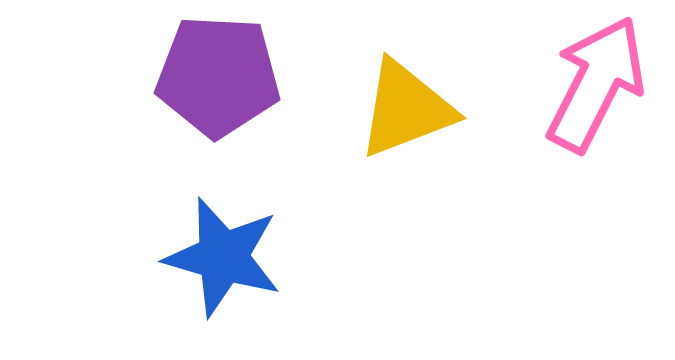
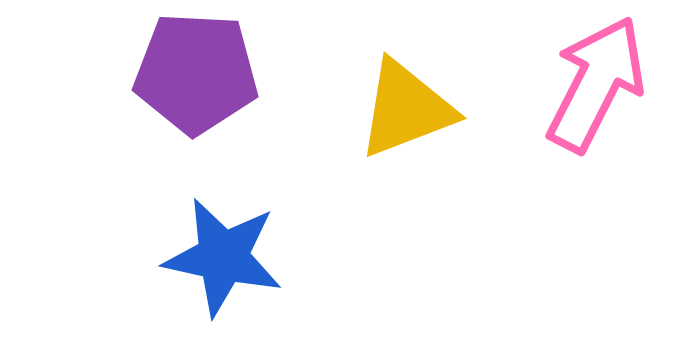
purple pentagon: moved 22 px left, 3 px up
blue star: rotated 4 degrees counterclockwise
